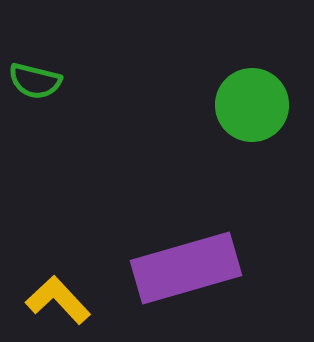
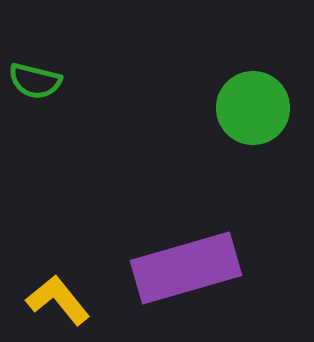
green circle: moved 1 px right, 3 px down
yellow L-shape: rotated 4 degrees clockwise
